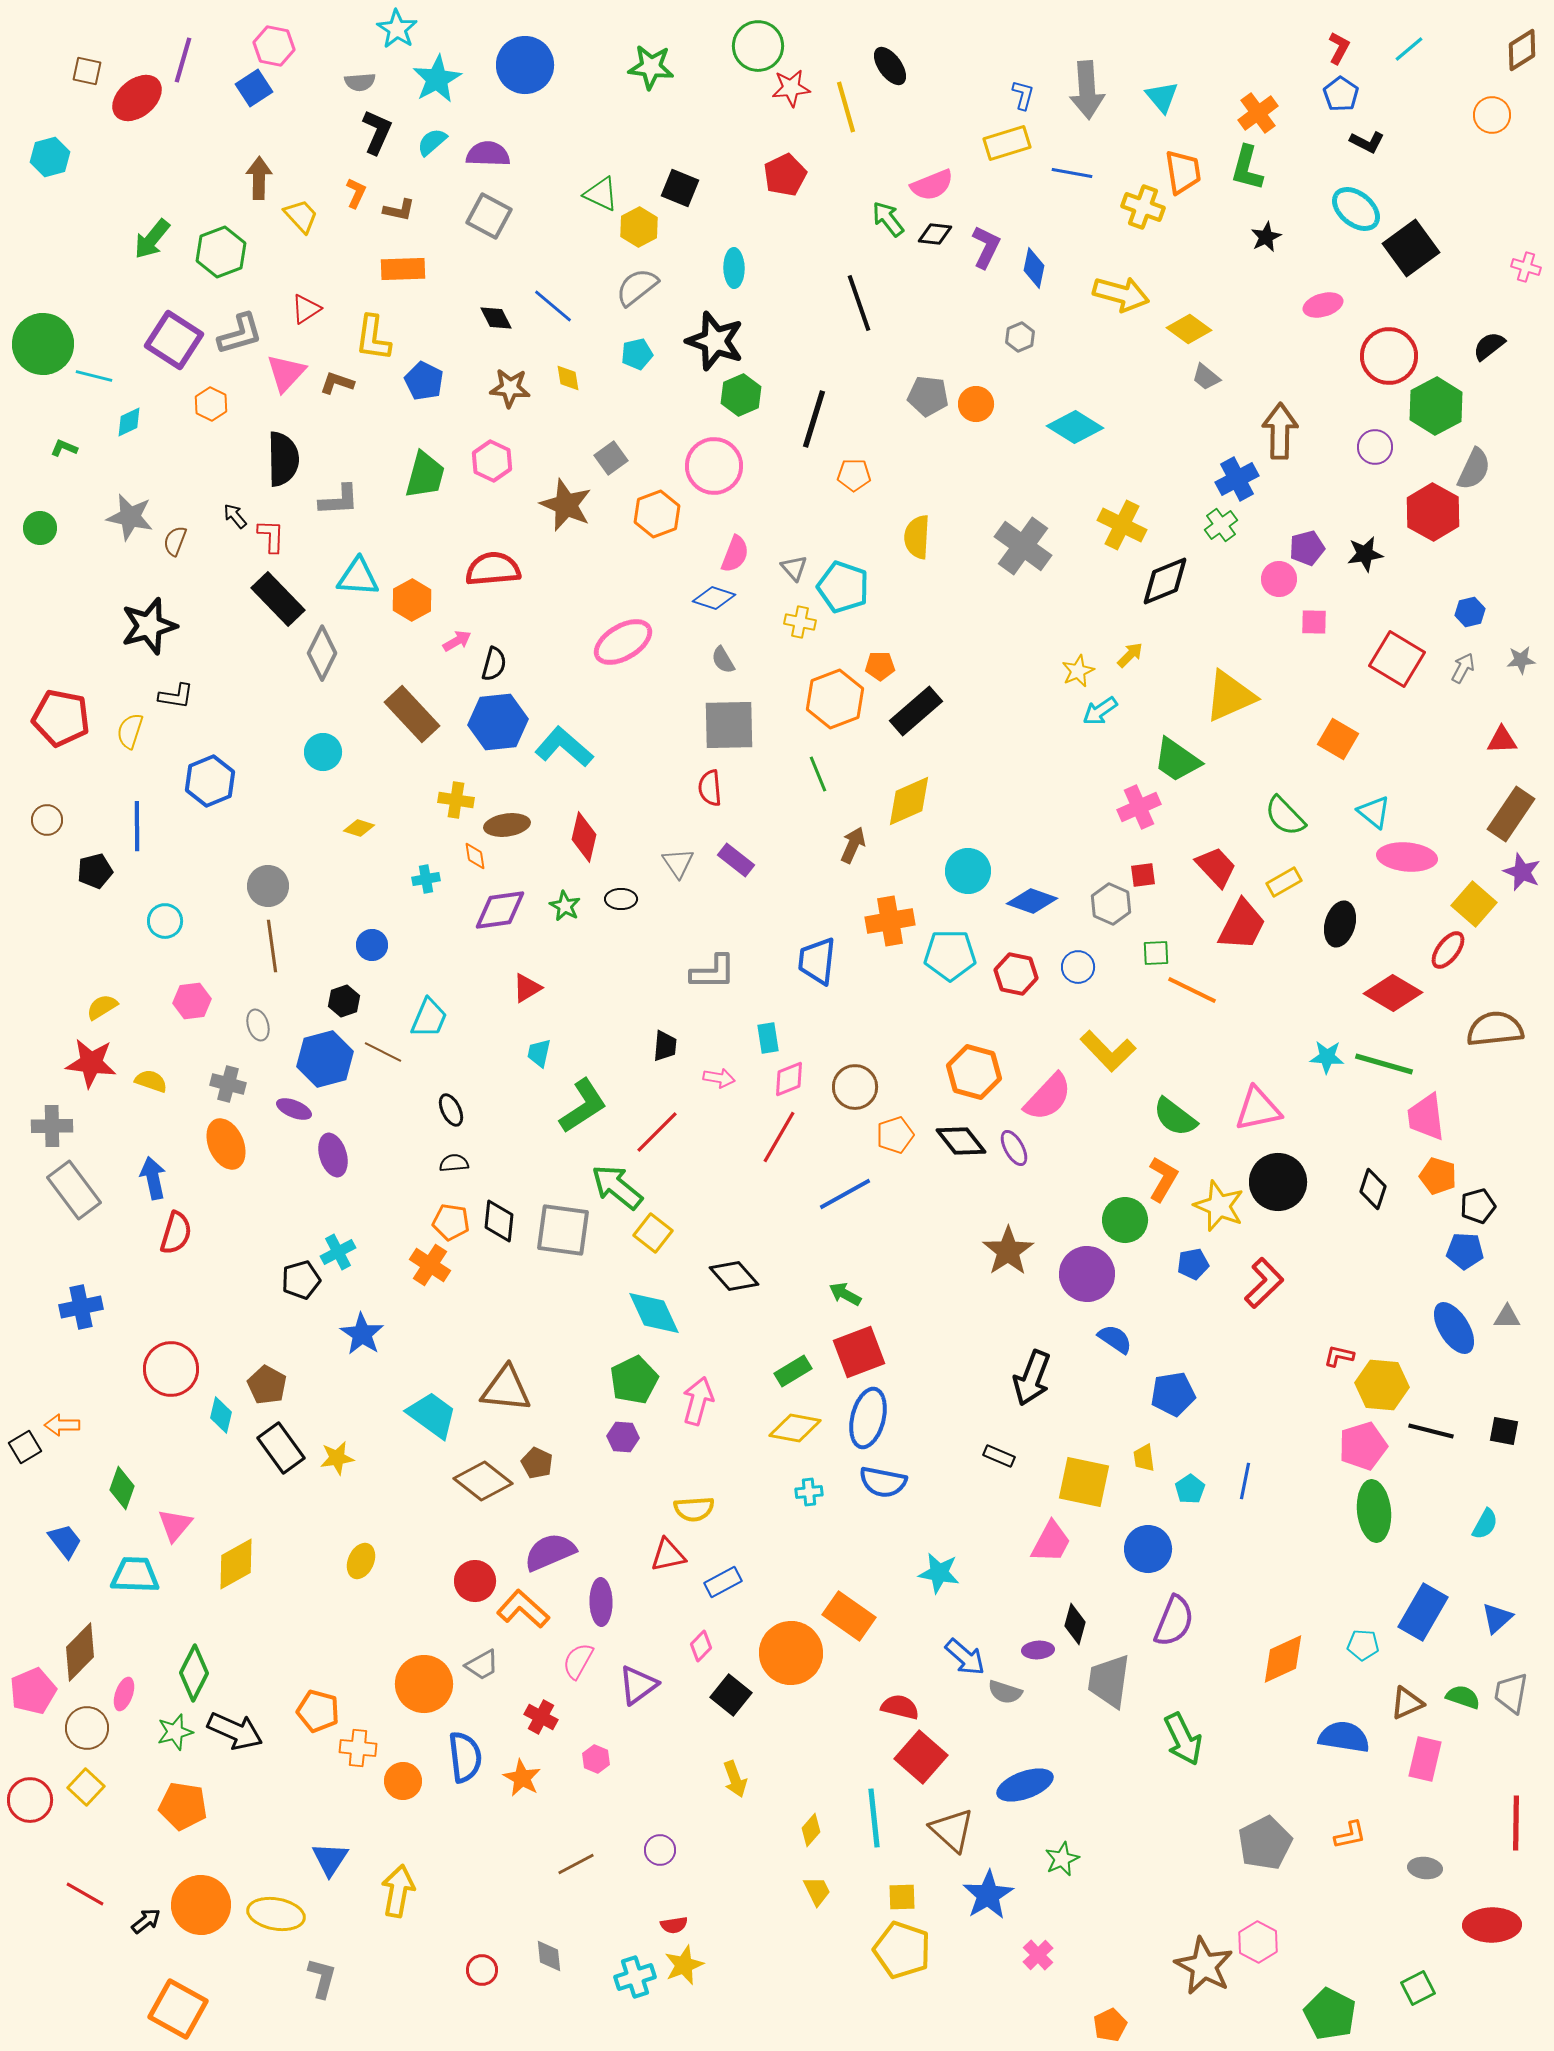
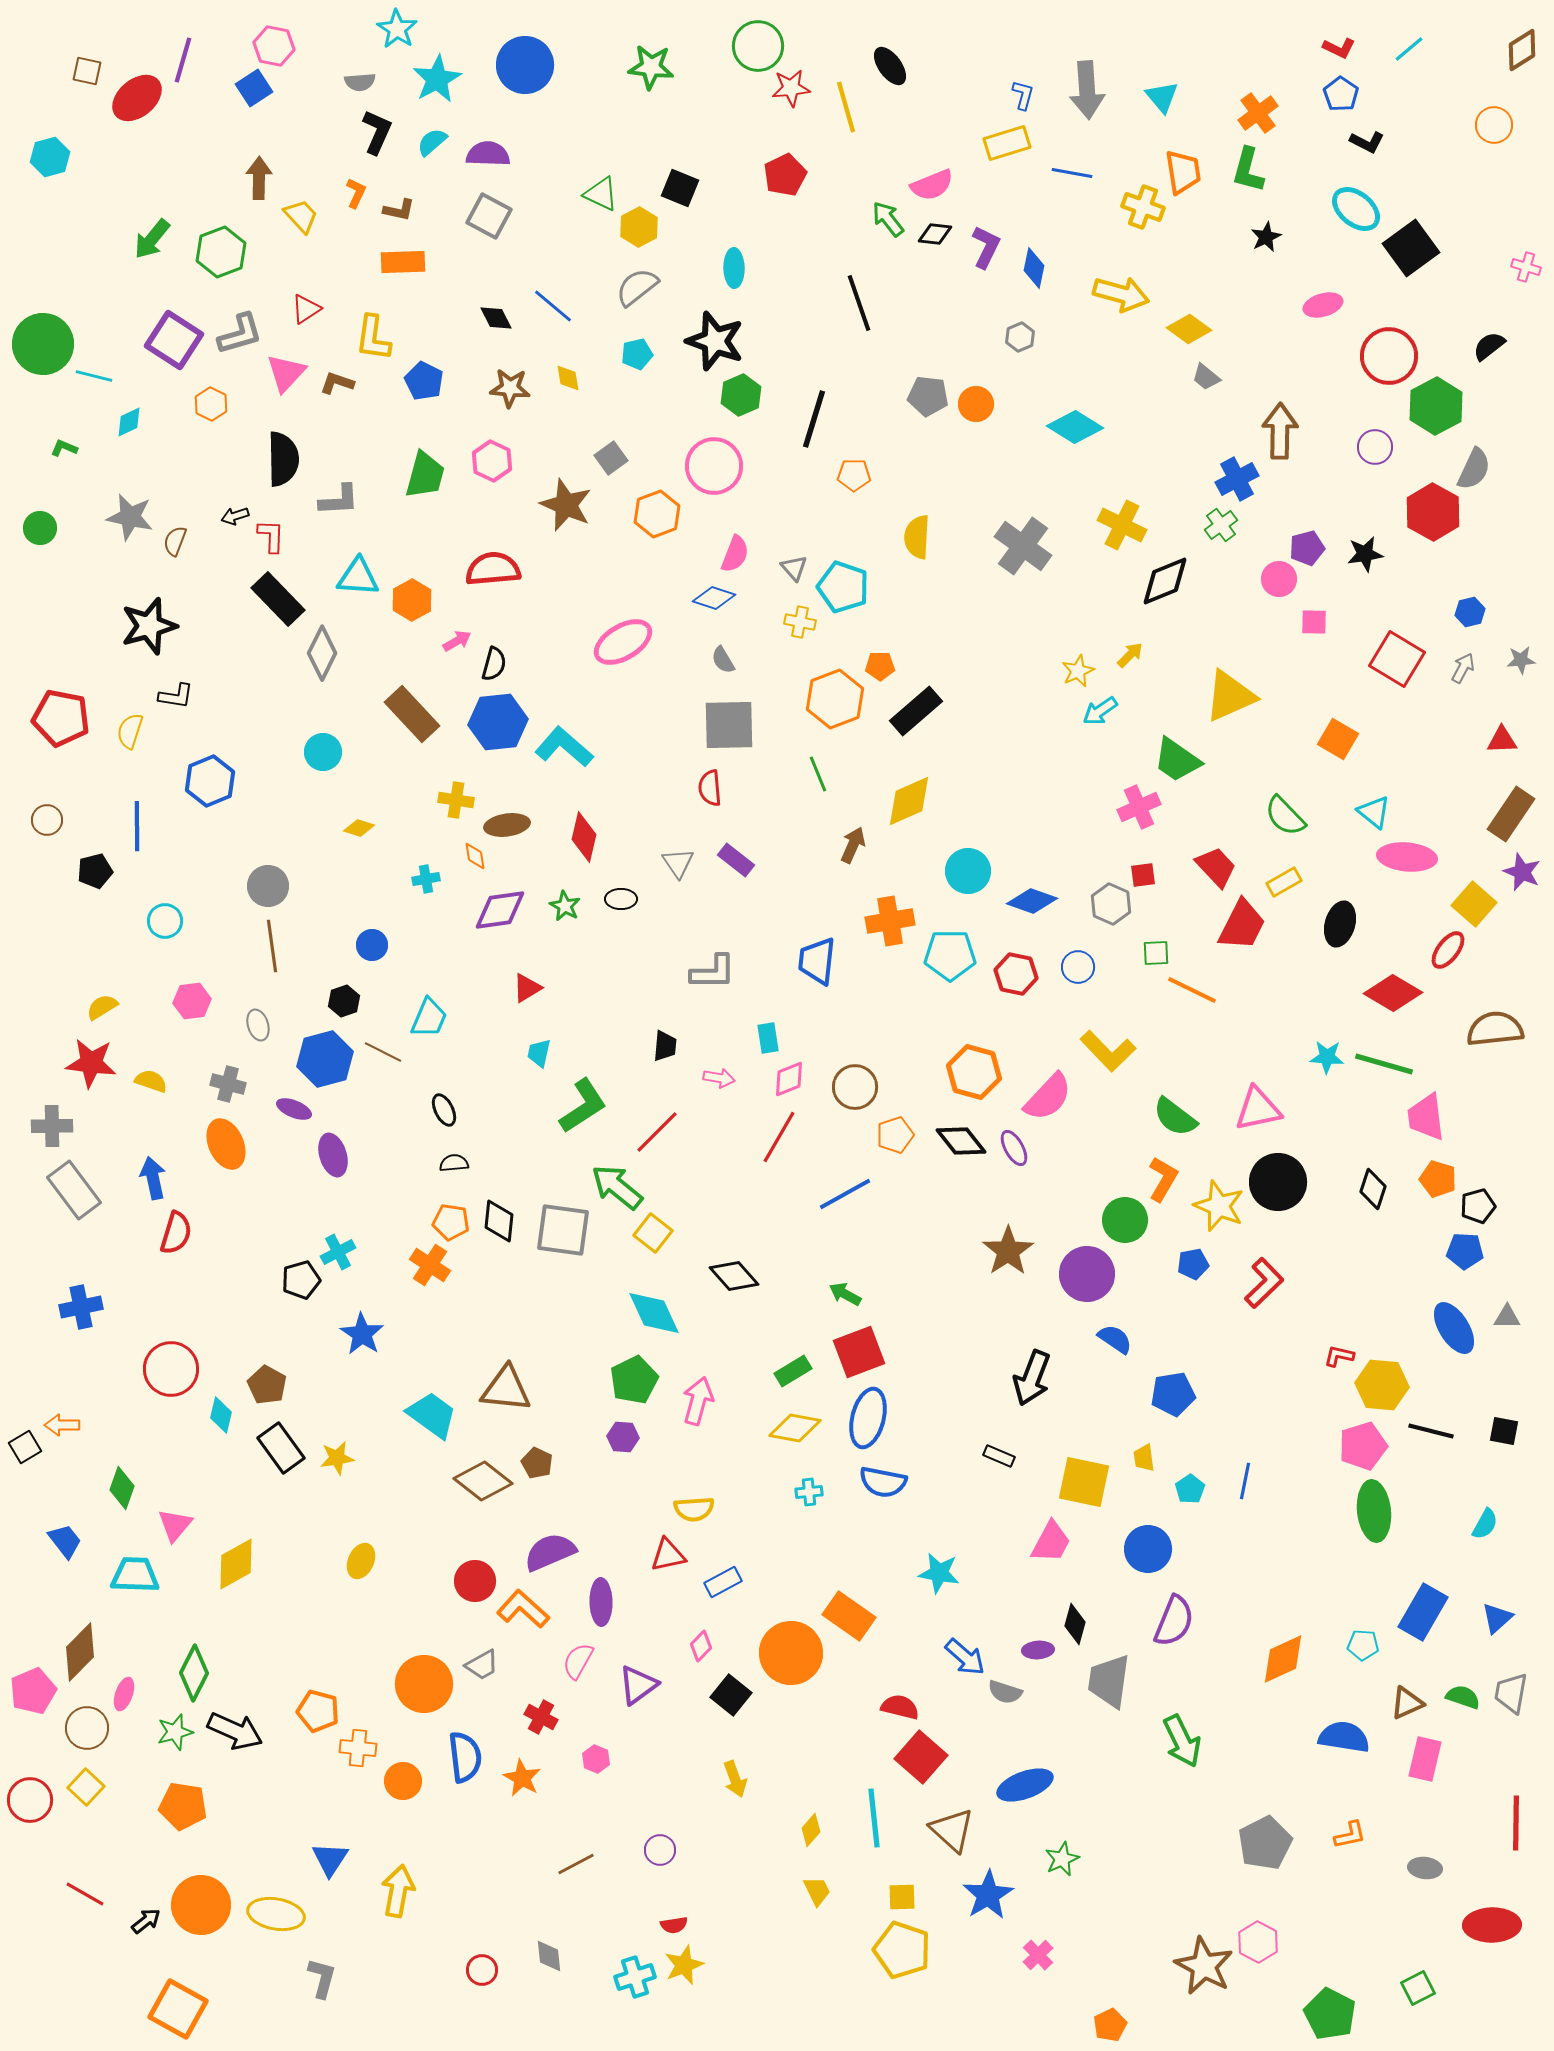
red L-shape at (1339, 48): rotated 88 degrees clockwise
orange circle at (1492, 115): moved 2 px right, 10 px down
green L-shape at (1247, 168): moved 1 px right, 2 px down
orange rectangle at (403, 269): moved 7 px up
black arrow at (235, 516): rotated 68 degrees counterclockwise
black ellipse at (451, 1110): moved 7 px left
orange pentagon at (1438, 1176): moved 3 px down
green arrow at (1183, 1739): moved 1 px left, 2 px down
